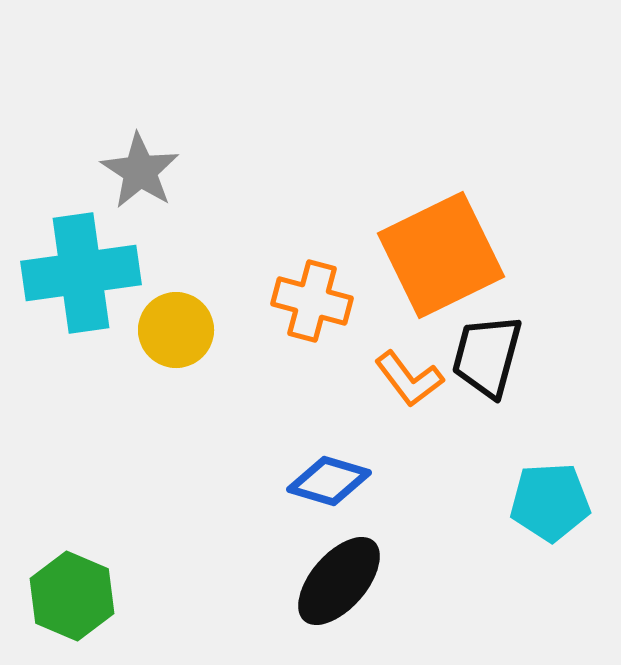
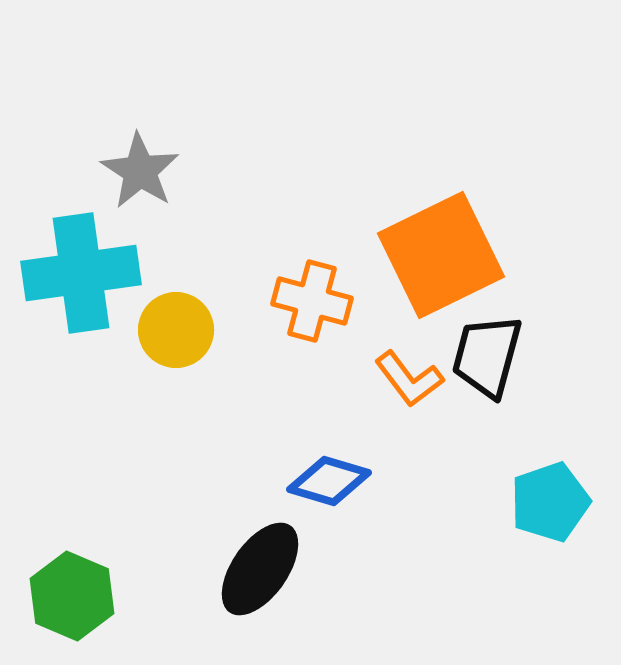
cyan pentagon: rotated 16 degrees counterclockwise
black ellipse: moved 79 px left, 12 px up; rotated 6 degrees counterclockwise
